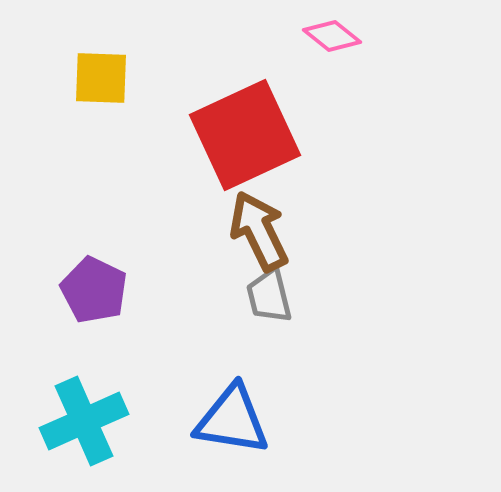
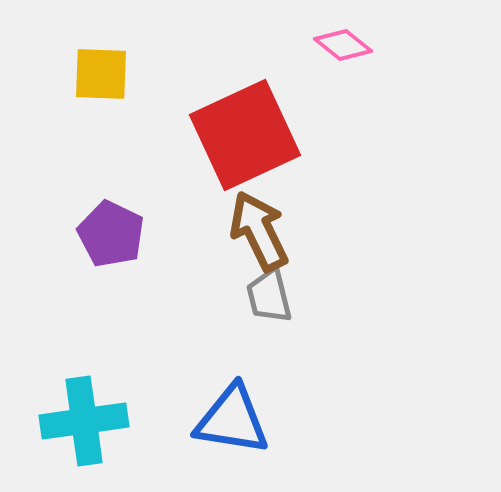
pink diamond: moved 11 px right, 9 px down
yellow square: moved 4 px up
purple pentagon: moved 17 px right, 56 px up
cyan cross: rotated 16 degrees clockwise
